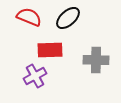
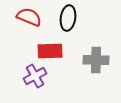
black ellipse: rotated 40 degrees counterclockwise
red rectangle: moved 1 px down
